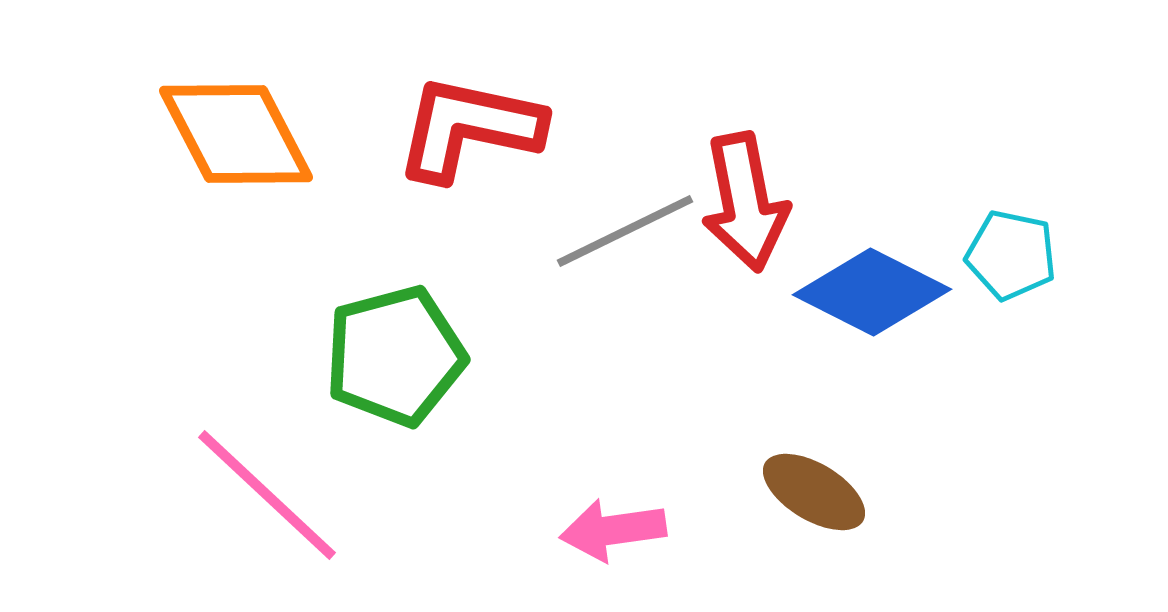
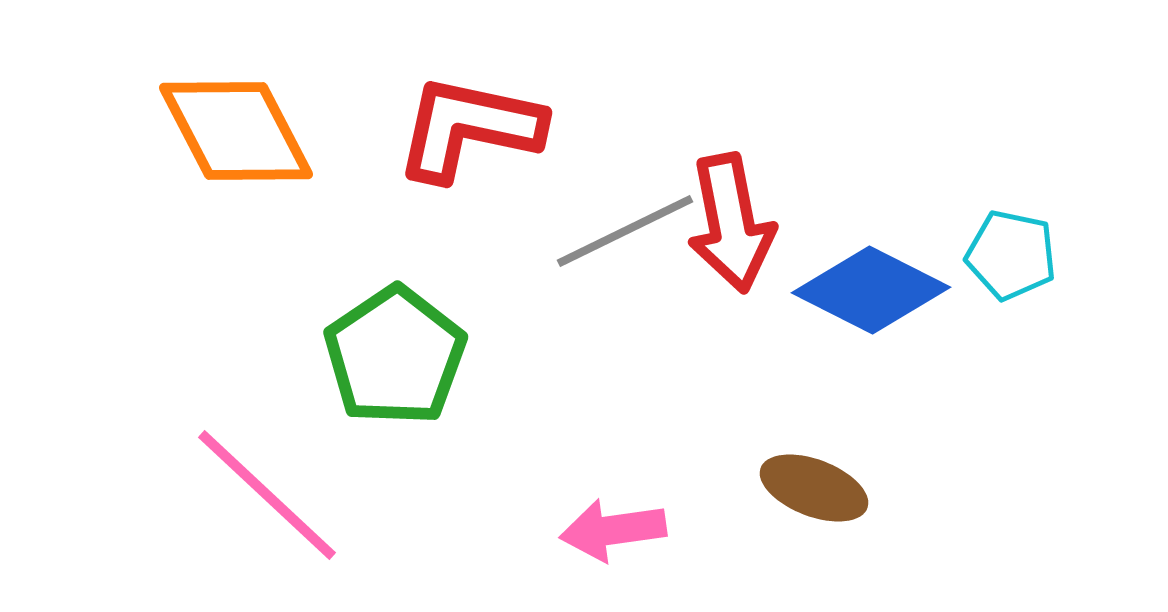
orange diamond: moved 3 px up
red arrow: moved 14 px left, 21 px down
blue diamond: moved 1 px left, 2 px up
green pentagon: rotated 19 degrees counterclockwise
brown ellipse: moved 4 px up; rotated 10 degrees counterclockwise
